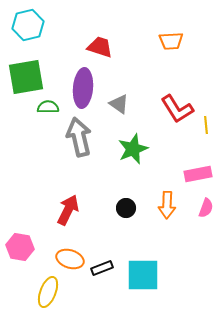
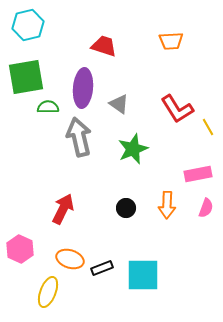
red trapezoid: moved 4 px right, 1 px up
yellow line: moved 2 px right, 2 px down; rotated 24 degrees counterclockwise
red arrow: moved 5 px left, 1 px up
pink hexagon: moved 2 px down; rotated 16 degrees clockwise
